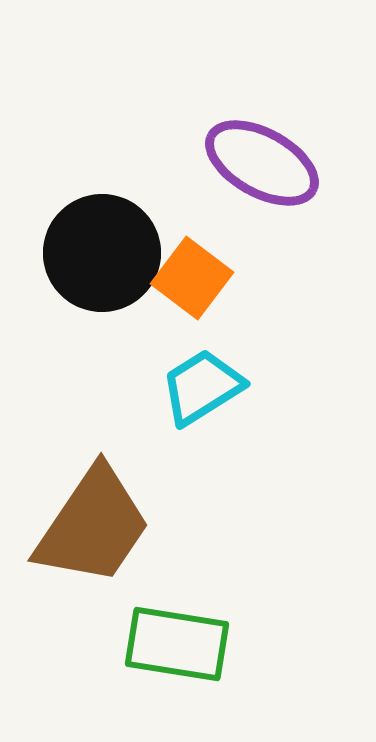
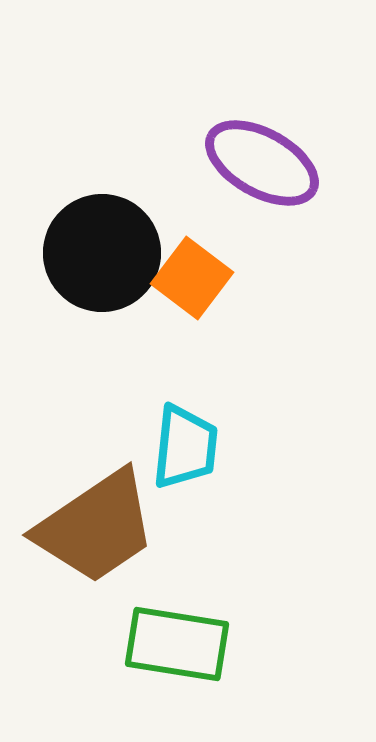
cyan trapezoid: moved 17 px left, 60 px down; rotated 128 degrees clockwise
brown trapezoid: moved 3 px right, 1 px down; rotated 22 degrees clockwise
